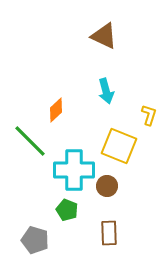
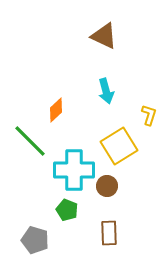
yellow square: rotated 36 degrees clockwise
